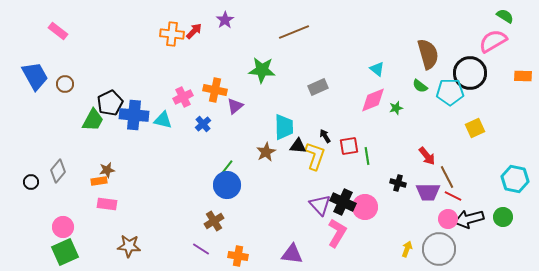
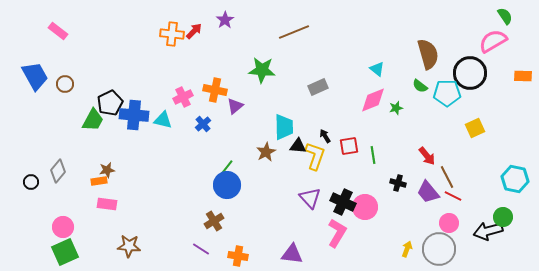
green semicircle at (505, 16): rotated 24 degrees clockwise
cyan pentagon at (450, 92): moved 3 px left, 1 px down
green line at (367, 156): moved 6 px right, 1 px up
purple trapezoid at (428, 192): rotated 50 degrees clockwise
purple triangle at (320, 205): moved 10 px left, 7 px up
pink circle at (448, 219): moved 1 px right, 4 px down
black arrow at (469, 219): moved 19 px right, 12 px down
